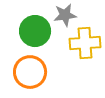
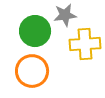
yellow cross: moved 1 px down
orange circle: moved 2 px right, 1 px up
